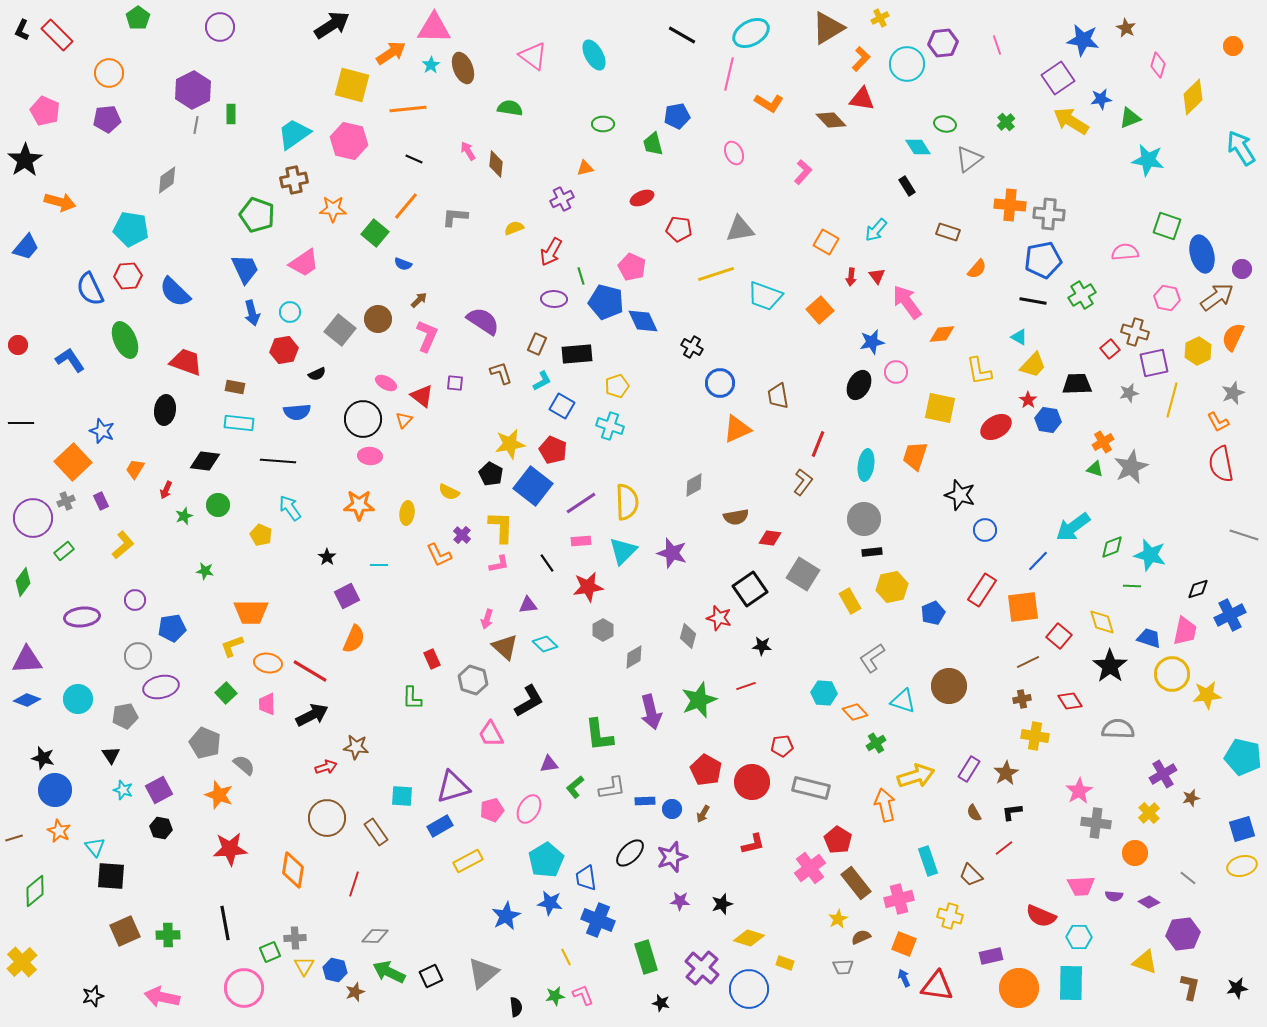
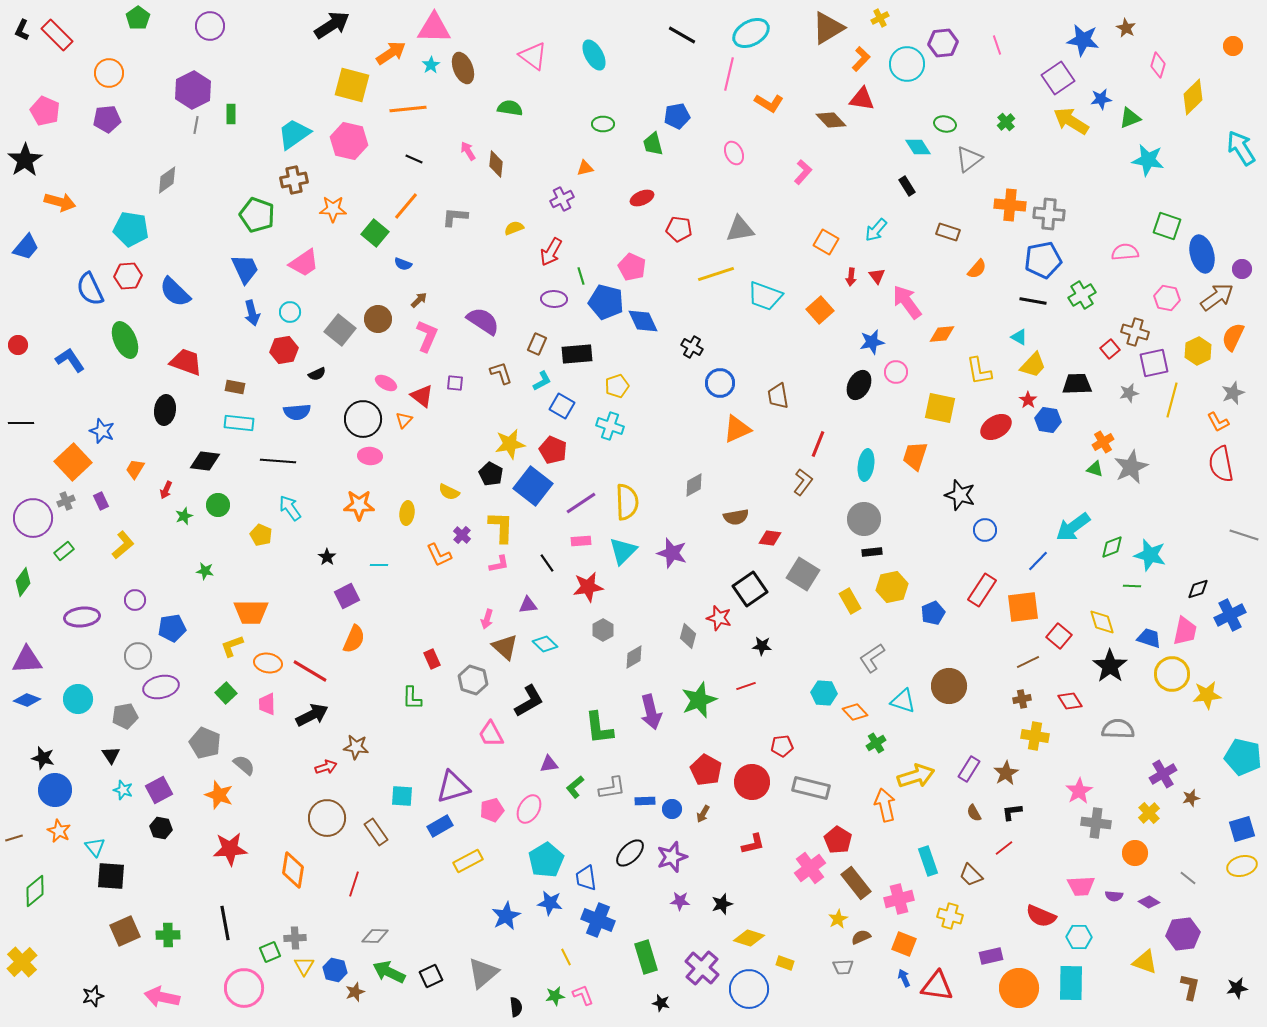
purple circle at (220, 27): moved 10 px left, 1 px up
green L-shape at (599, 735): moved 7 px up
